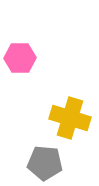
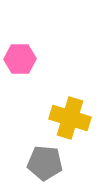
pink hexagon: moved 1 px down
